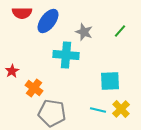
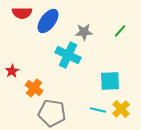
gray star: rotated 24 degrees counterclockwise
cyan cross: moved 2 px right; rotated 20 degrees clockwise
